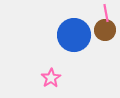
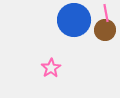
blue circle: moved 15 px up
pink star: moved 10 px up
